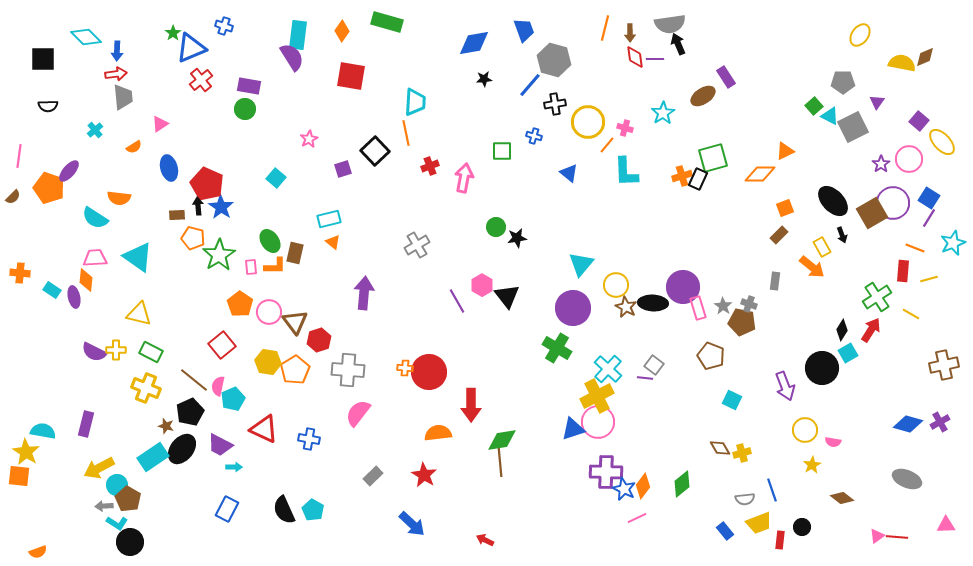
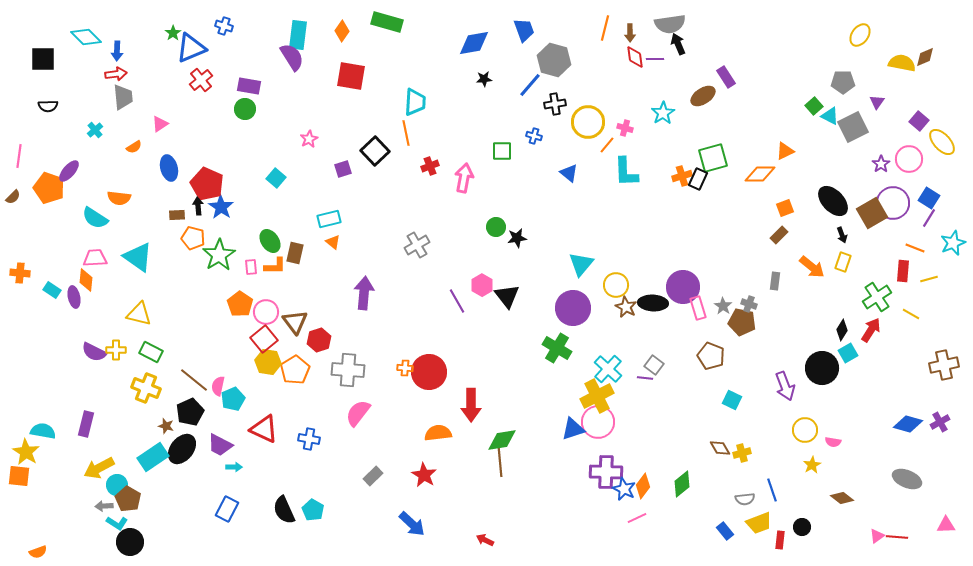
yellow rectangle at (822, 247): moved 21 px right, 15 px down; rotated 48 degrees clockwise
pink circle at (269, 312): moved 3 px left
red square at (222, 345): moved 42 px right, 6 px up
